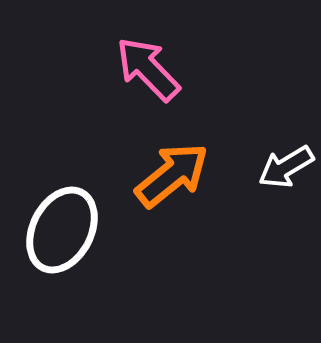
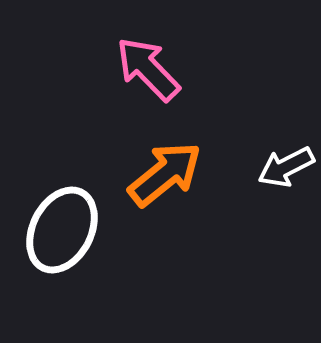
white arrow: rotated 4 degrees clockwise
orange arrow: moved 7 px left, 1 px up
